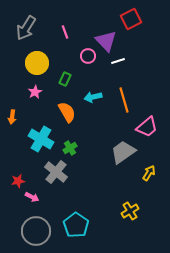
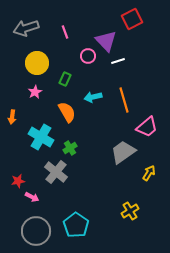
red square: moved 1 px right
gray arrow: rotated 40 degrees clockwise
cyan cross: moved 2 px up
